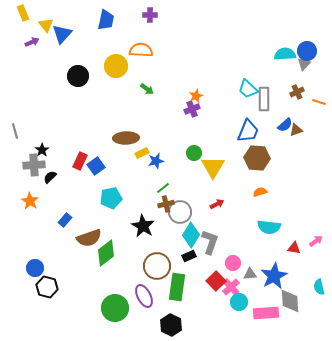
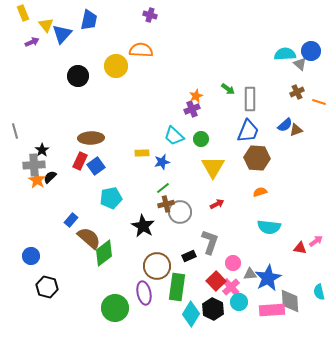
purple cross at (150, 15): rotated 16 degrees clockwise
blue trapezoid at (106, 20): moved 17 px left
blue circle at (307, 51): moved 4 px right
gray triangle at (304, 64): moved 4 px left; rotated 32 degrees counterclockwise
green arrow at (147, 89): moved 81 px right
cyan trapezoid at (248, 89): moved 74 px left, 47 px down
gray rectangle at (264, 99): moved 14 px left
brown ellipse at (126, 138): moved 35 px left
yellow rectangle at (142, 153): rotated 24 degrees clockwise
green circle at (194, 153): moved 7 px right, 14 px up
blue star at (156, 161): moved 6 px right, 1 px down
orange star at (30, 201): moved 7 px right, 21 px up
blue rectangle at (65, 220): moved 6 px right
cyan diamond at (191, 235): moved 79 px down
brown semicircle at (89, 238): rotated 120 degrees counterclockwise
red triangle at (294, 248): moved 6 px right
green diamond at (106, 253): moved 2 px left
blue circle at (35, 268): moved 4 px left, 12 px up
blue star at (274, 276): moved 6 px left, 2 px down
cyan semicircle at (319, 287): moved 5 px down
purple ellipse at (144, 296): moved 3 px up; rotated 15 degrees clockwise
pink rectangle at (266, 313): moved 6 px right, 3 px up
black hexagon at (171, 325): moved 42 px right, 16 px up
